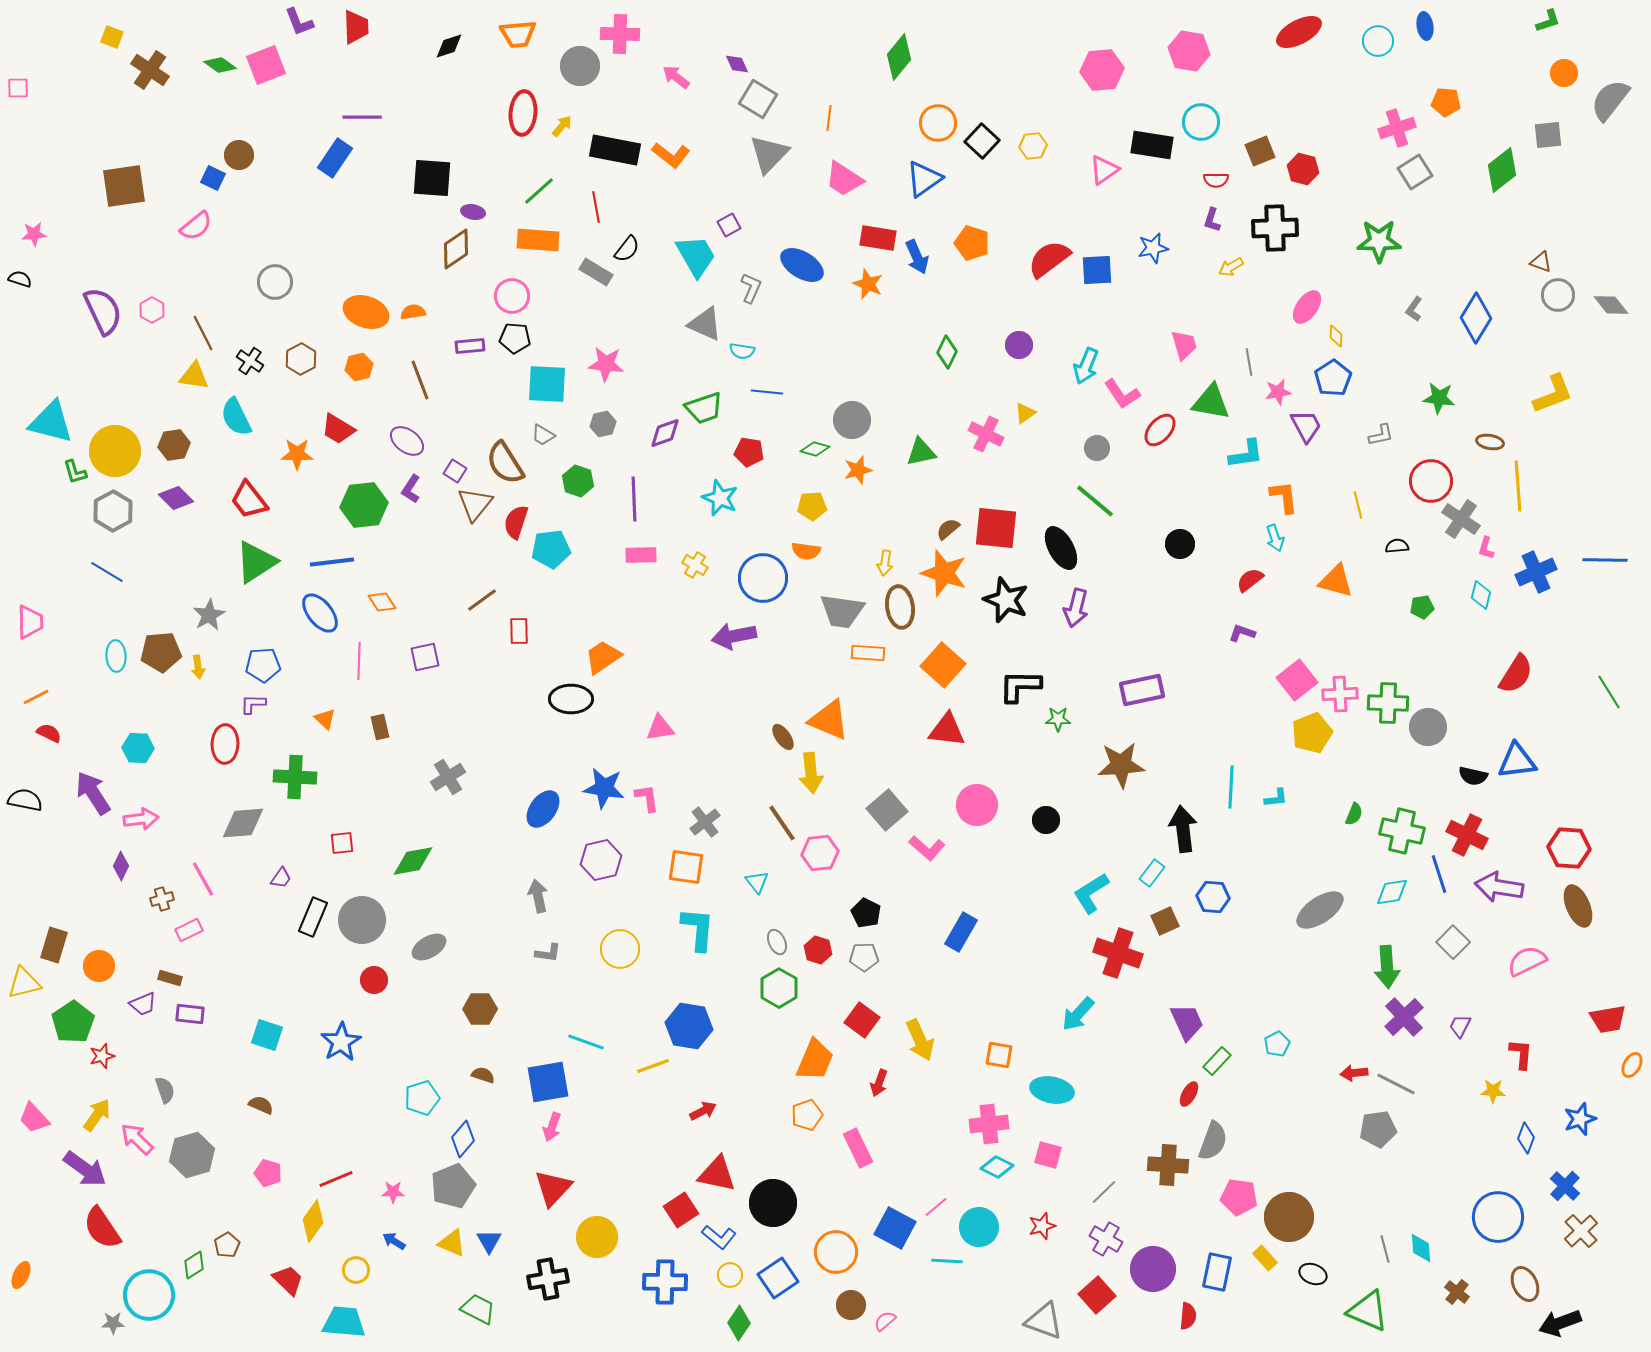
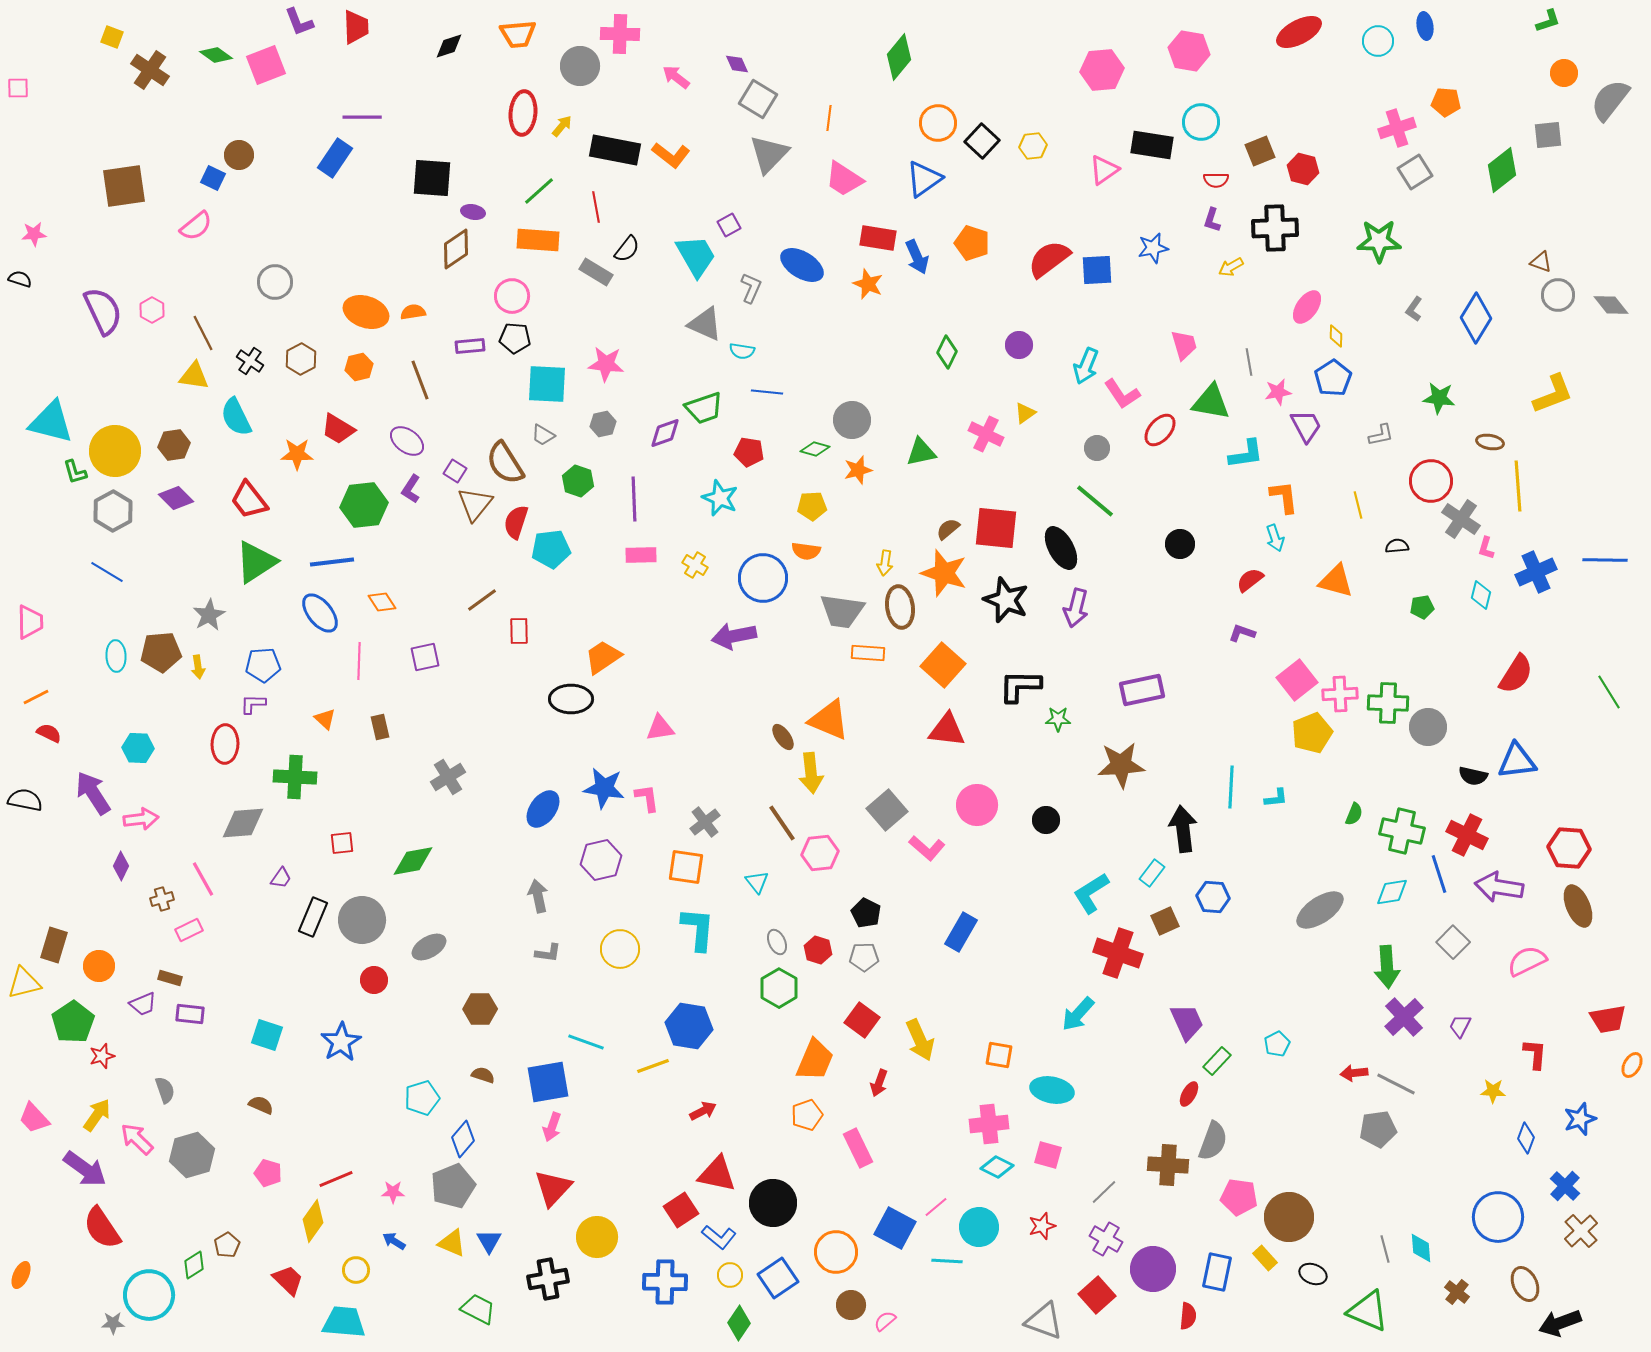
green diamond at (220, 65): moved 4 px left, 10 px up
red L-shape at (1521, 1054): moved 14 px right
